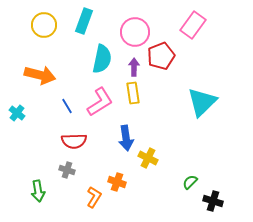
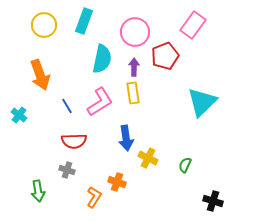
red pentagon: moved 4 px right
orange arrow: rotated 56 degrees clockwise
cyan cross: moved 2 px right, 2 px down
green semicircle: moved 5 px left, 17 px up; rotated 21 degrees counterclockwise
